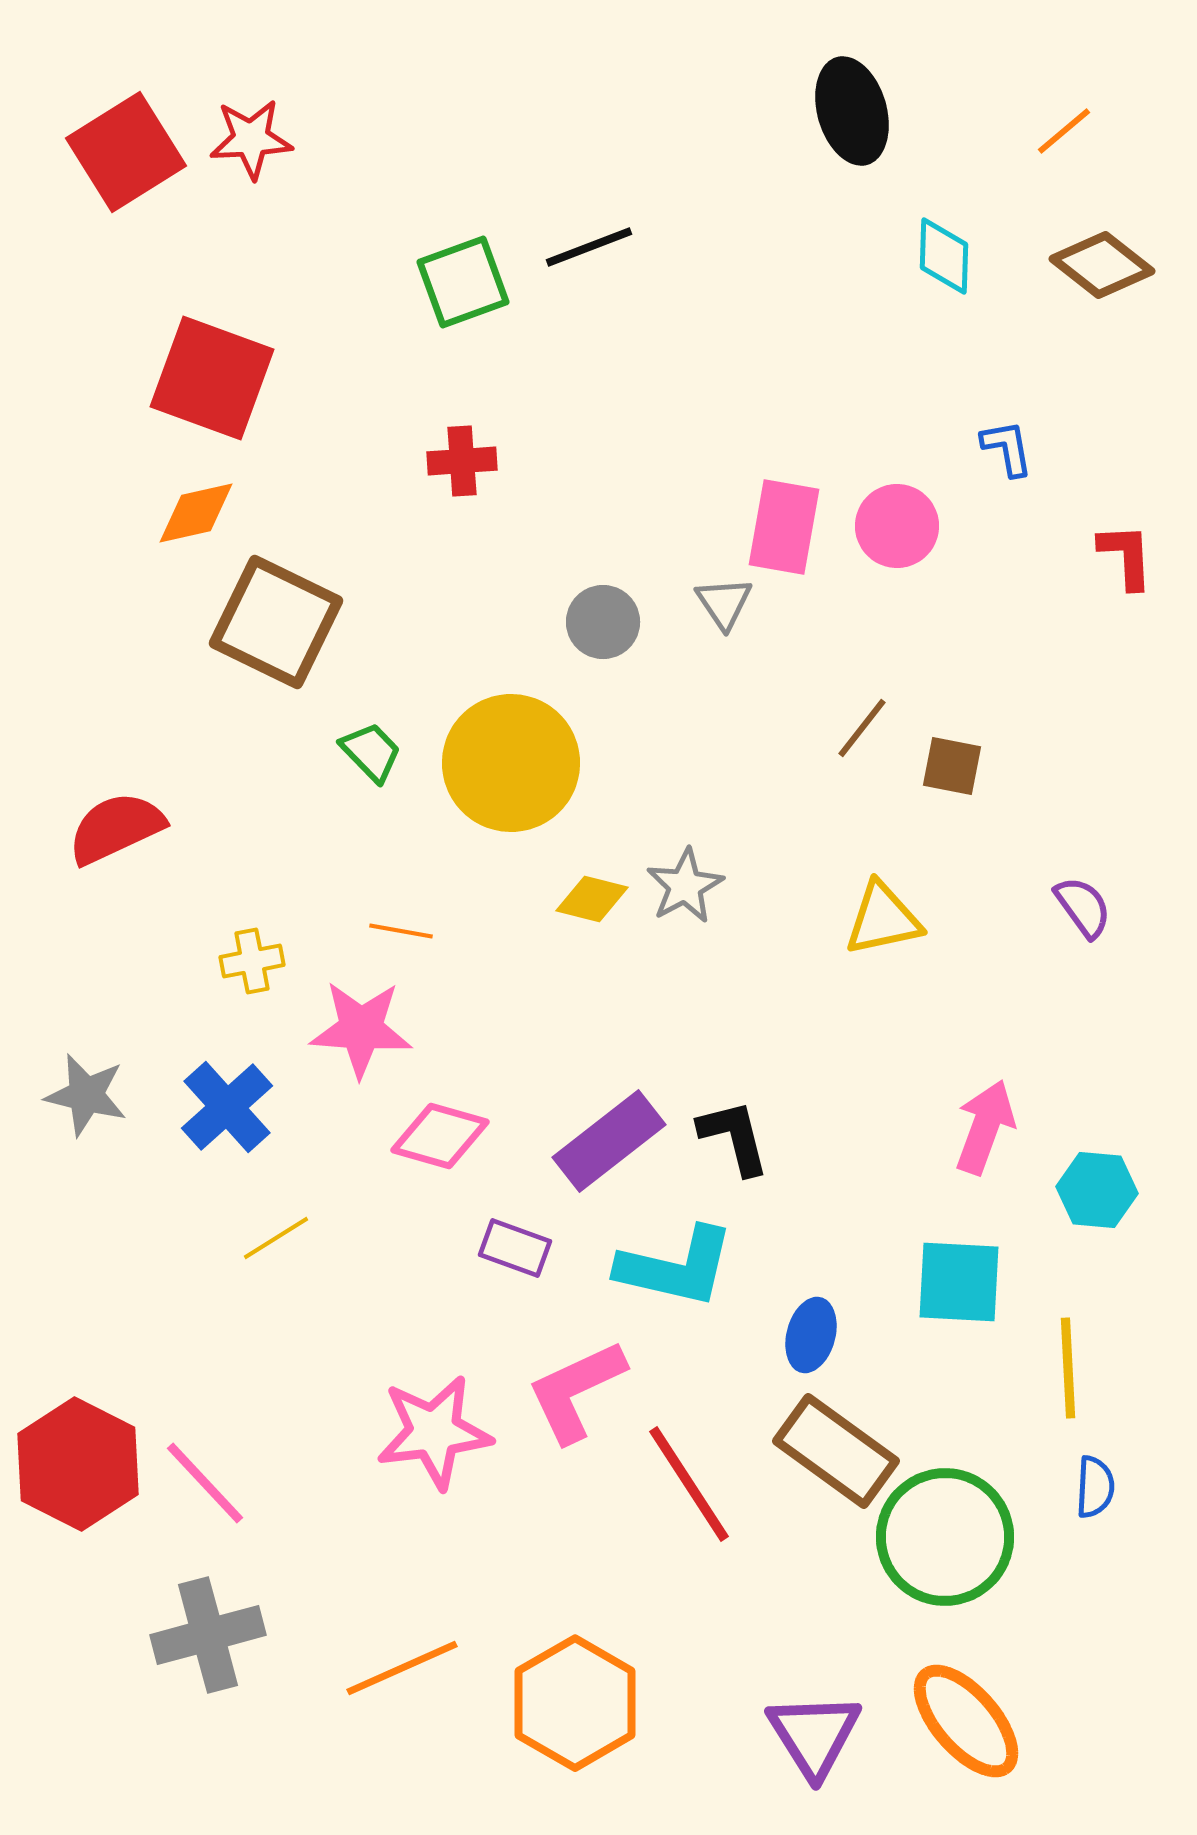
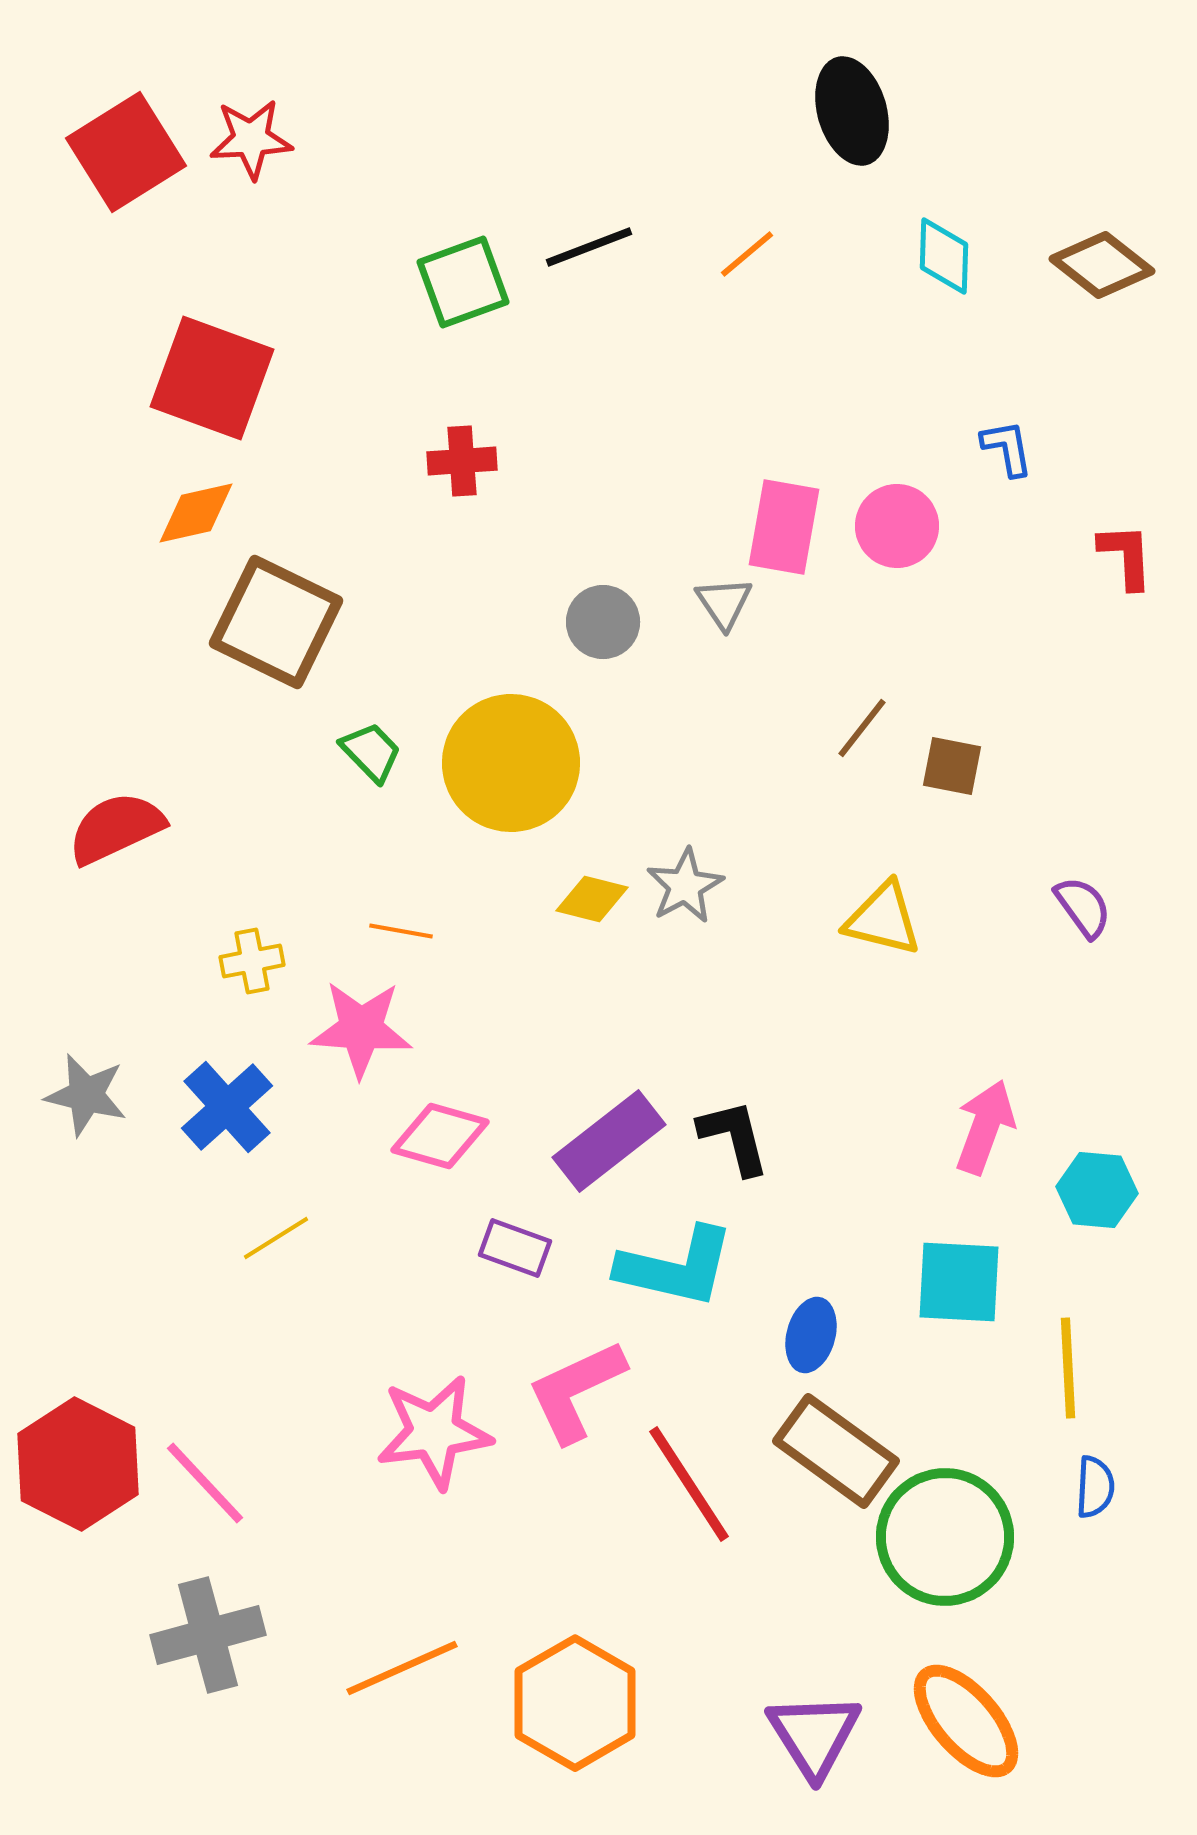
orange line at (1064, 131): moved 317 px left, 123 px down
yellow triangle at (883, 919): rotated 26 degrees clockwise
